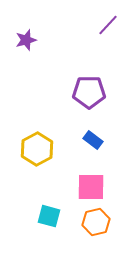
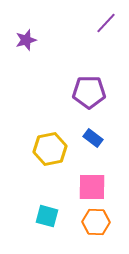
purple line: moved 2 px left, 2 px up
blue rectangle: moved 2 px up
yellow hexagon: moved 13 px right; rotated 16 degrees clockwise
pink square: moved 1 px right
cyan square: moved 2 px left
orange hexagon: rotated 16 degrees clockwise
